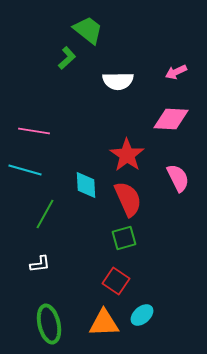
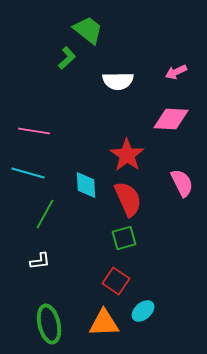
cyan line: moved 3 px right, 3 px down
pink semicircle: moved 4 px right, 5 px down
white L-shape: moved 3 px up
cyan ellipse: moved 1 px right, 4 px up
